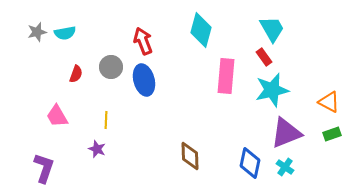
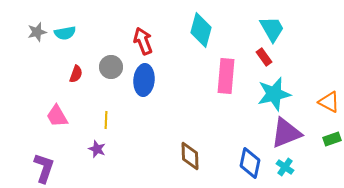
blue ellipse: rotated 20 degrees clockwise
cyan star: moved 2 px right, 4 px down
green rectangle: moved 5 px down
